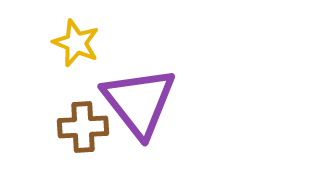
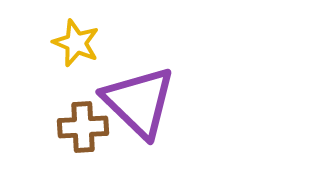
purple triangle: rotated 8 degrees counterclockwise
